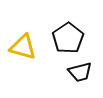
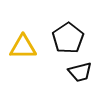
yellow triangle: rotated 16 degrees counterclockwise
